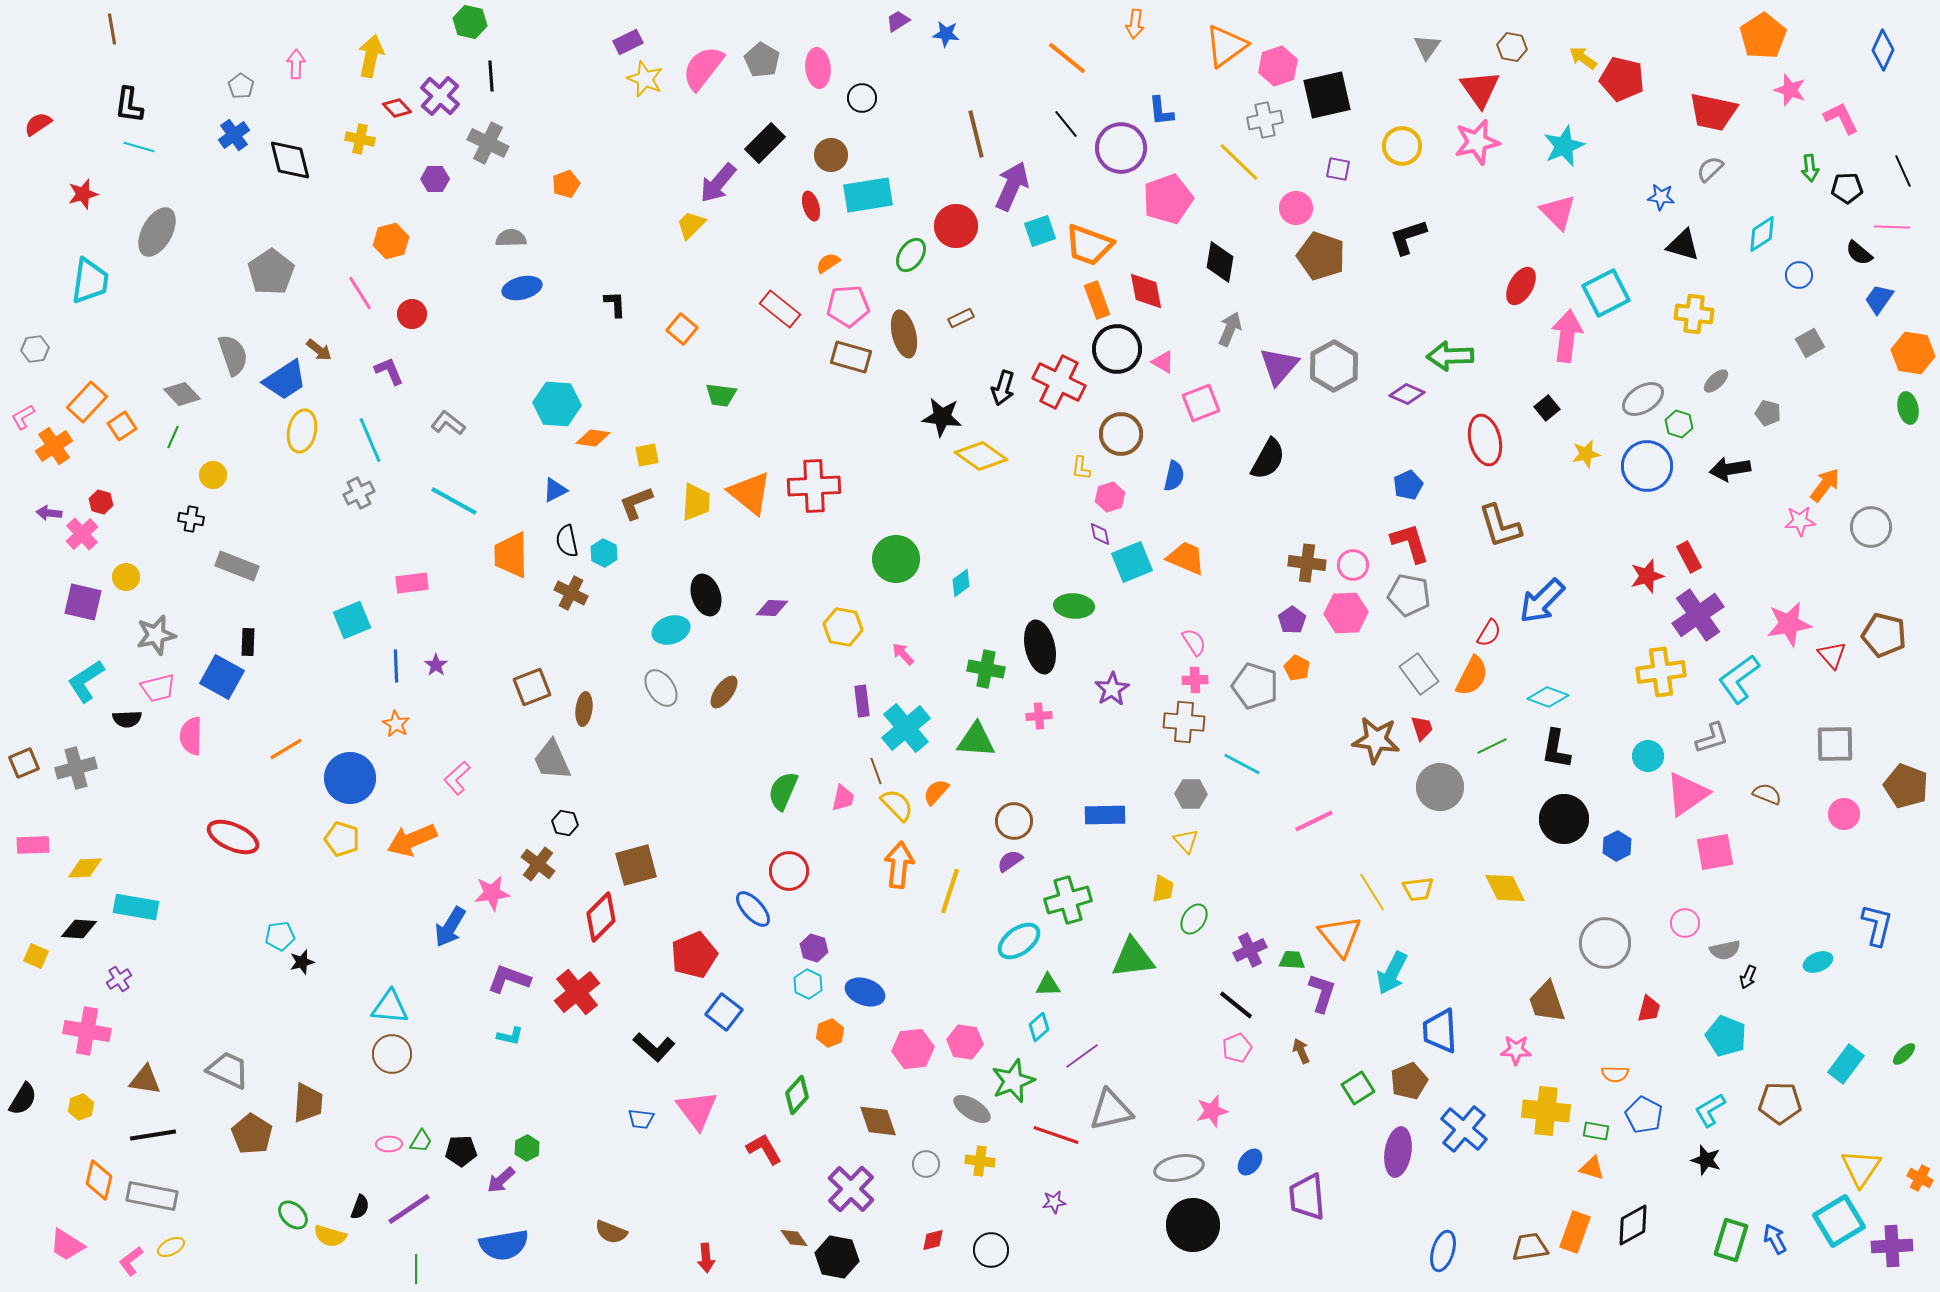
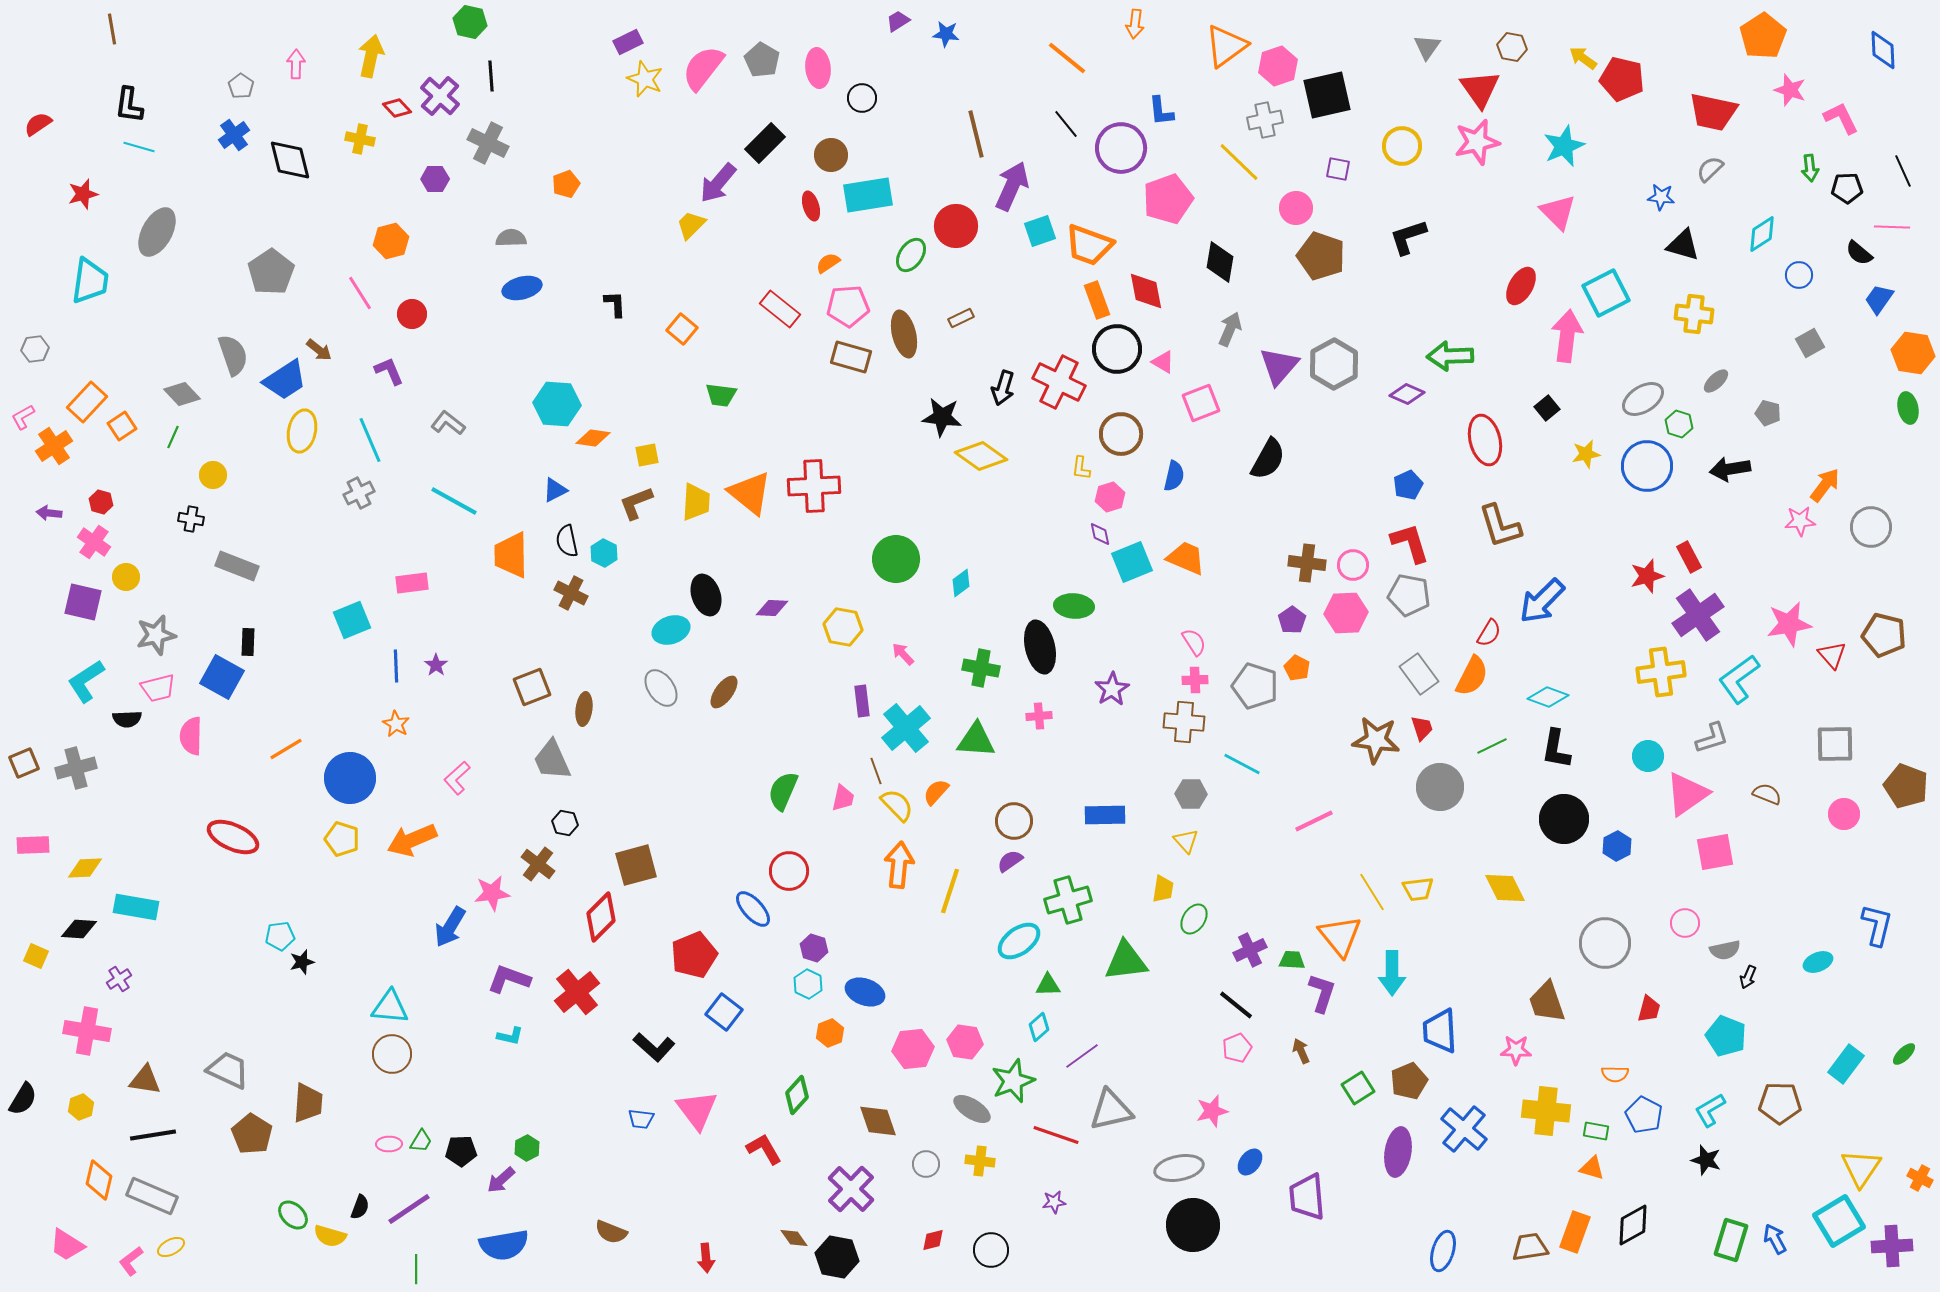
blue diamond at (1883, 50): rotated 27 degrees counterclockwise
gray hexagon at (1334, 366): moved 2 px up
pink cross at (82, 534): moved 12 px right, 8 px down; rotated 12 degrees counterclockwise
green cross at (986, 669): moved 5 px left, 1 px up
green triangle at (1133, 958): moved 7 px left, 3 px down
cyan arrow at (1392, 973): rotated 27 degrees counterclockwise
gray rectangle at (152, 1196): rotated 12 degrees clockwise
